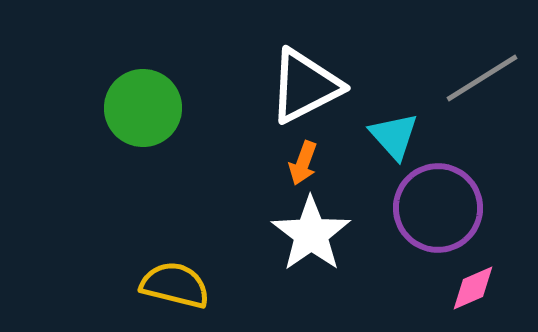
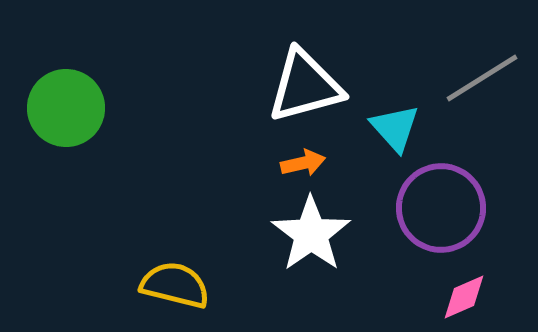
white triangle: rotated 12 degrees clockwise
green circle: moved 77 px left
cyan triangle: moved 1 px right, 8 px up
orange arrow: rotated 123 degrees counterclockwise
purple circle: moved 3 px right
pink diamond: moved 9 px left, 9 px down
